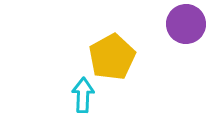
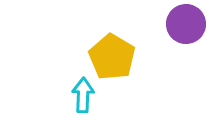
yellow pentagon: rotated 12 degrees counterclockwise
